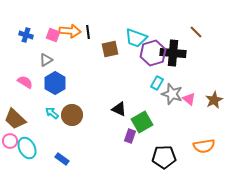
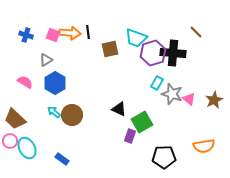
orange arrow: moved 2 px down
cyan arrow: moved 2 px right, 1 px up
